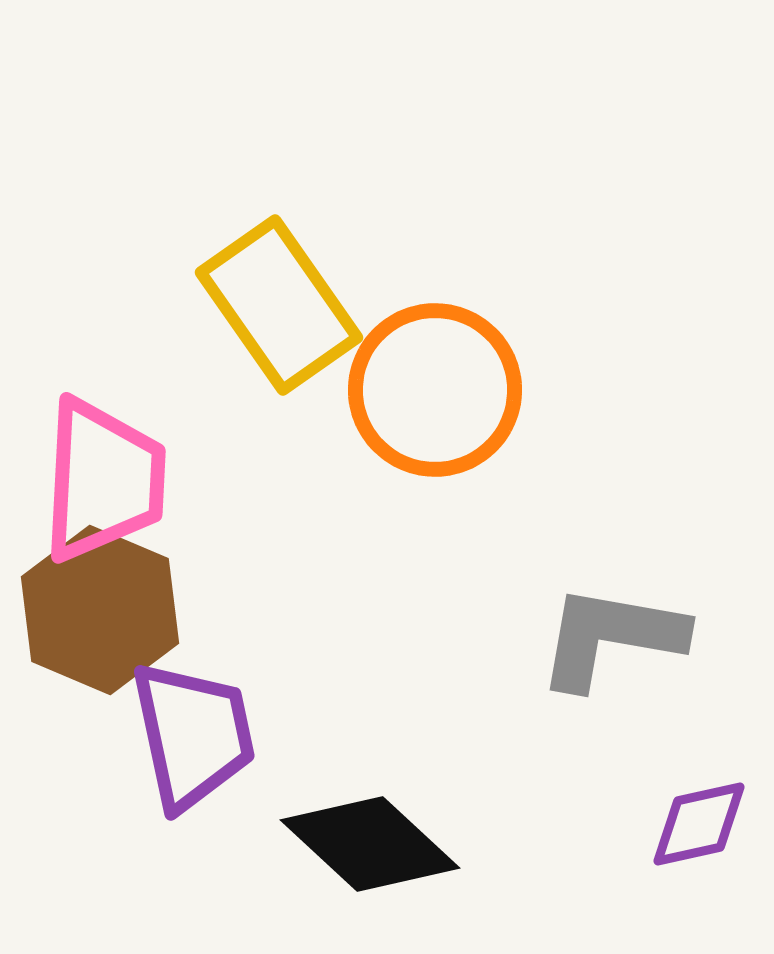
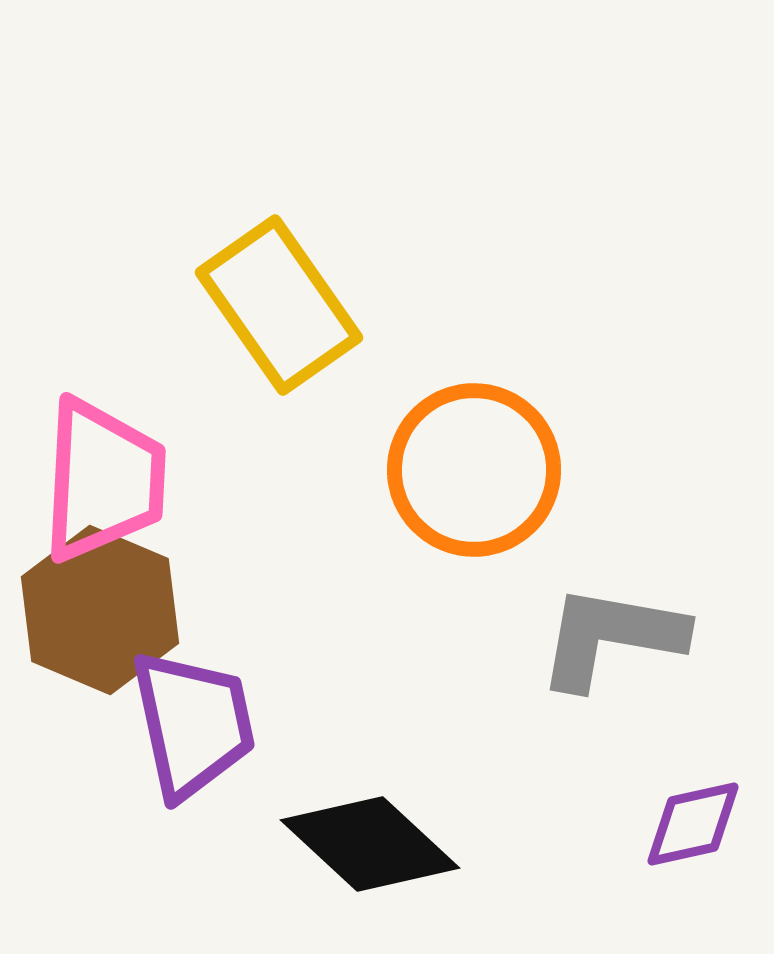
orange circle: moved 39 px right, 80 px down
purple trapezoid: moved 11 px up
purple diamond: moved 6 px left
